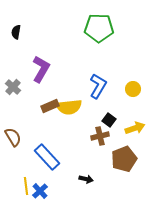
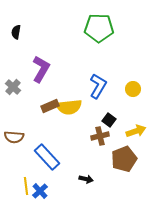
yellow arrow: moved 1 px right, 3 px down
brown semicircle: moved 1 px right; rotated 126 degrees clockwise
